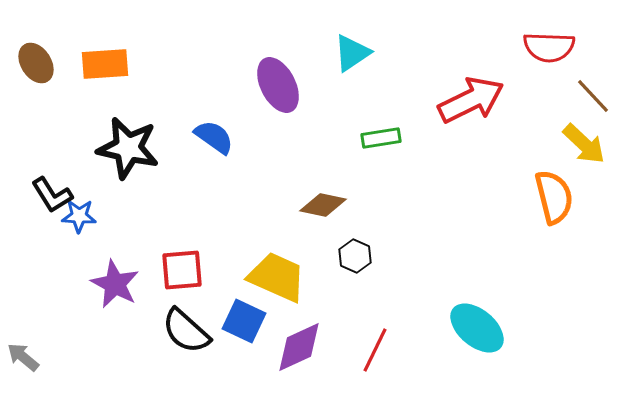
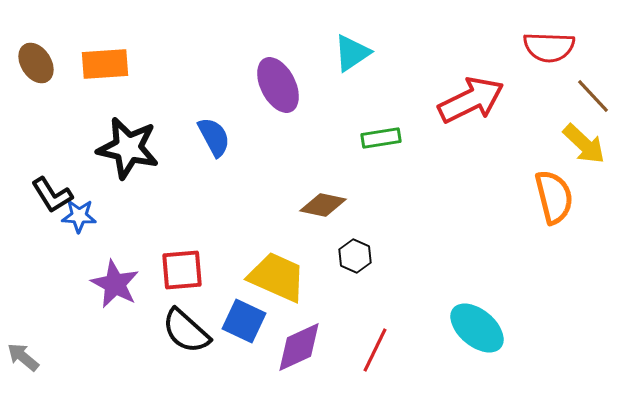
blue semicircle: rotated 27 degrees clockwise
